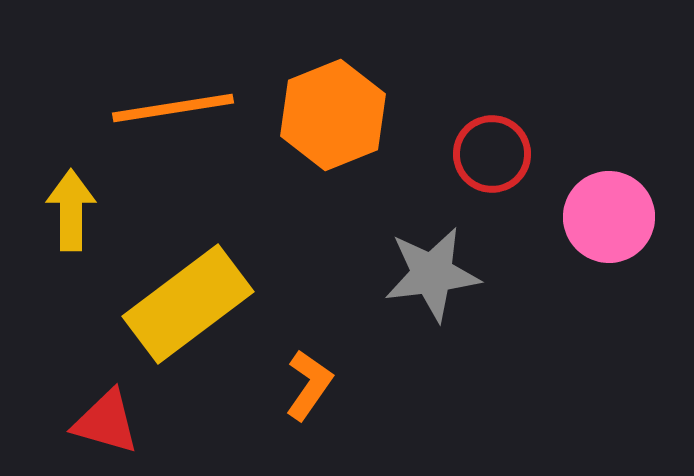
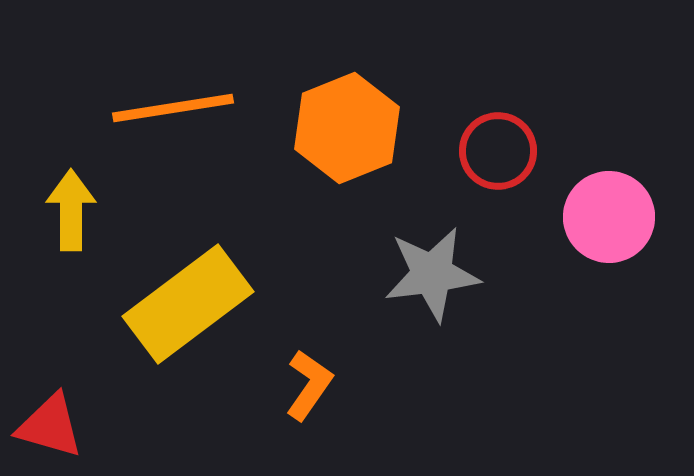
orange hexagon: moved 14 px right, 13 px down
red circle: moved 6 px right, 3 px up
red triangle: moved 56 px left, 4 px down
